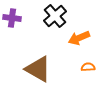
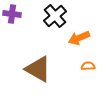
purple cross: moved 4 px up
orange semicircle: moved 1 px up
